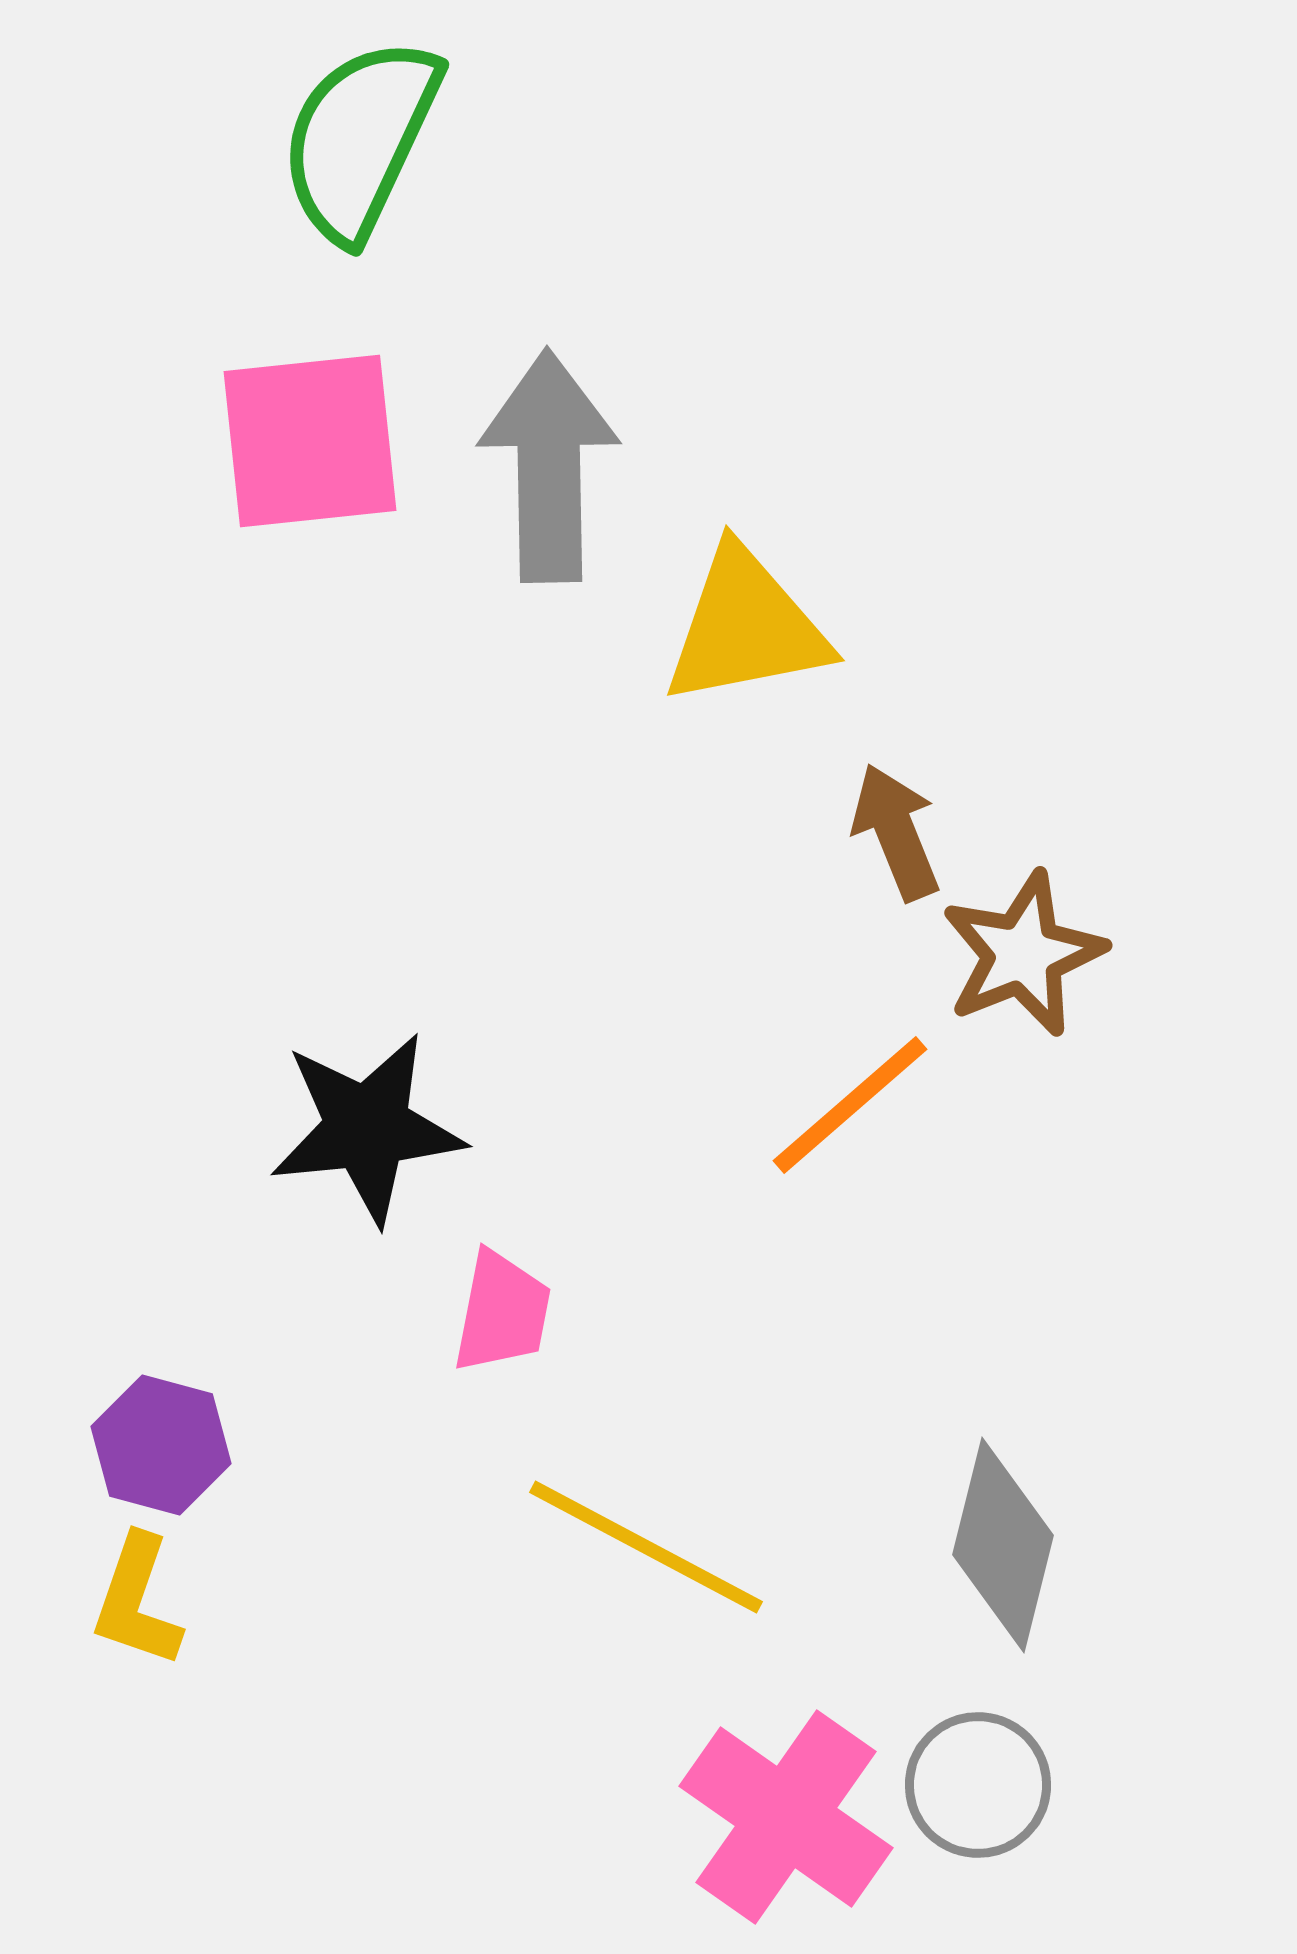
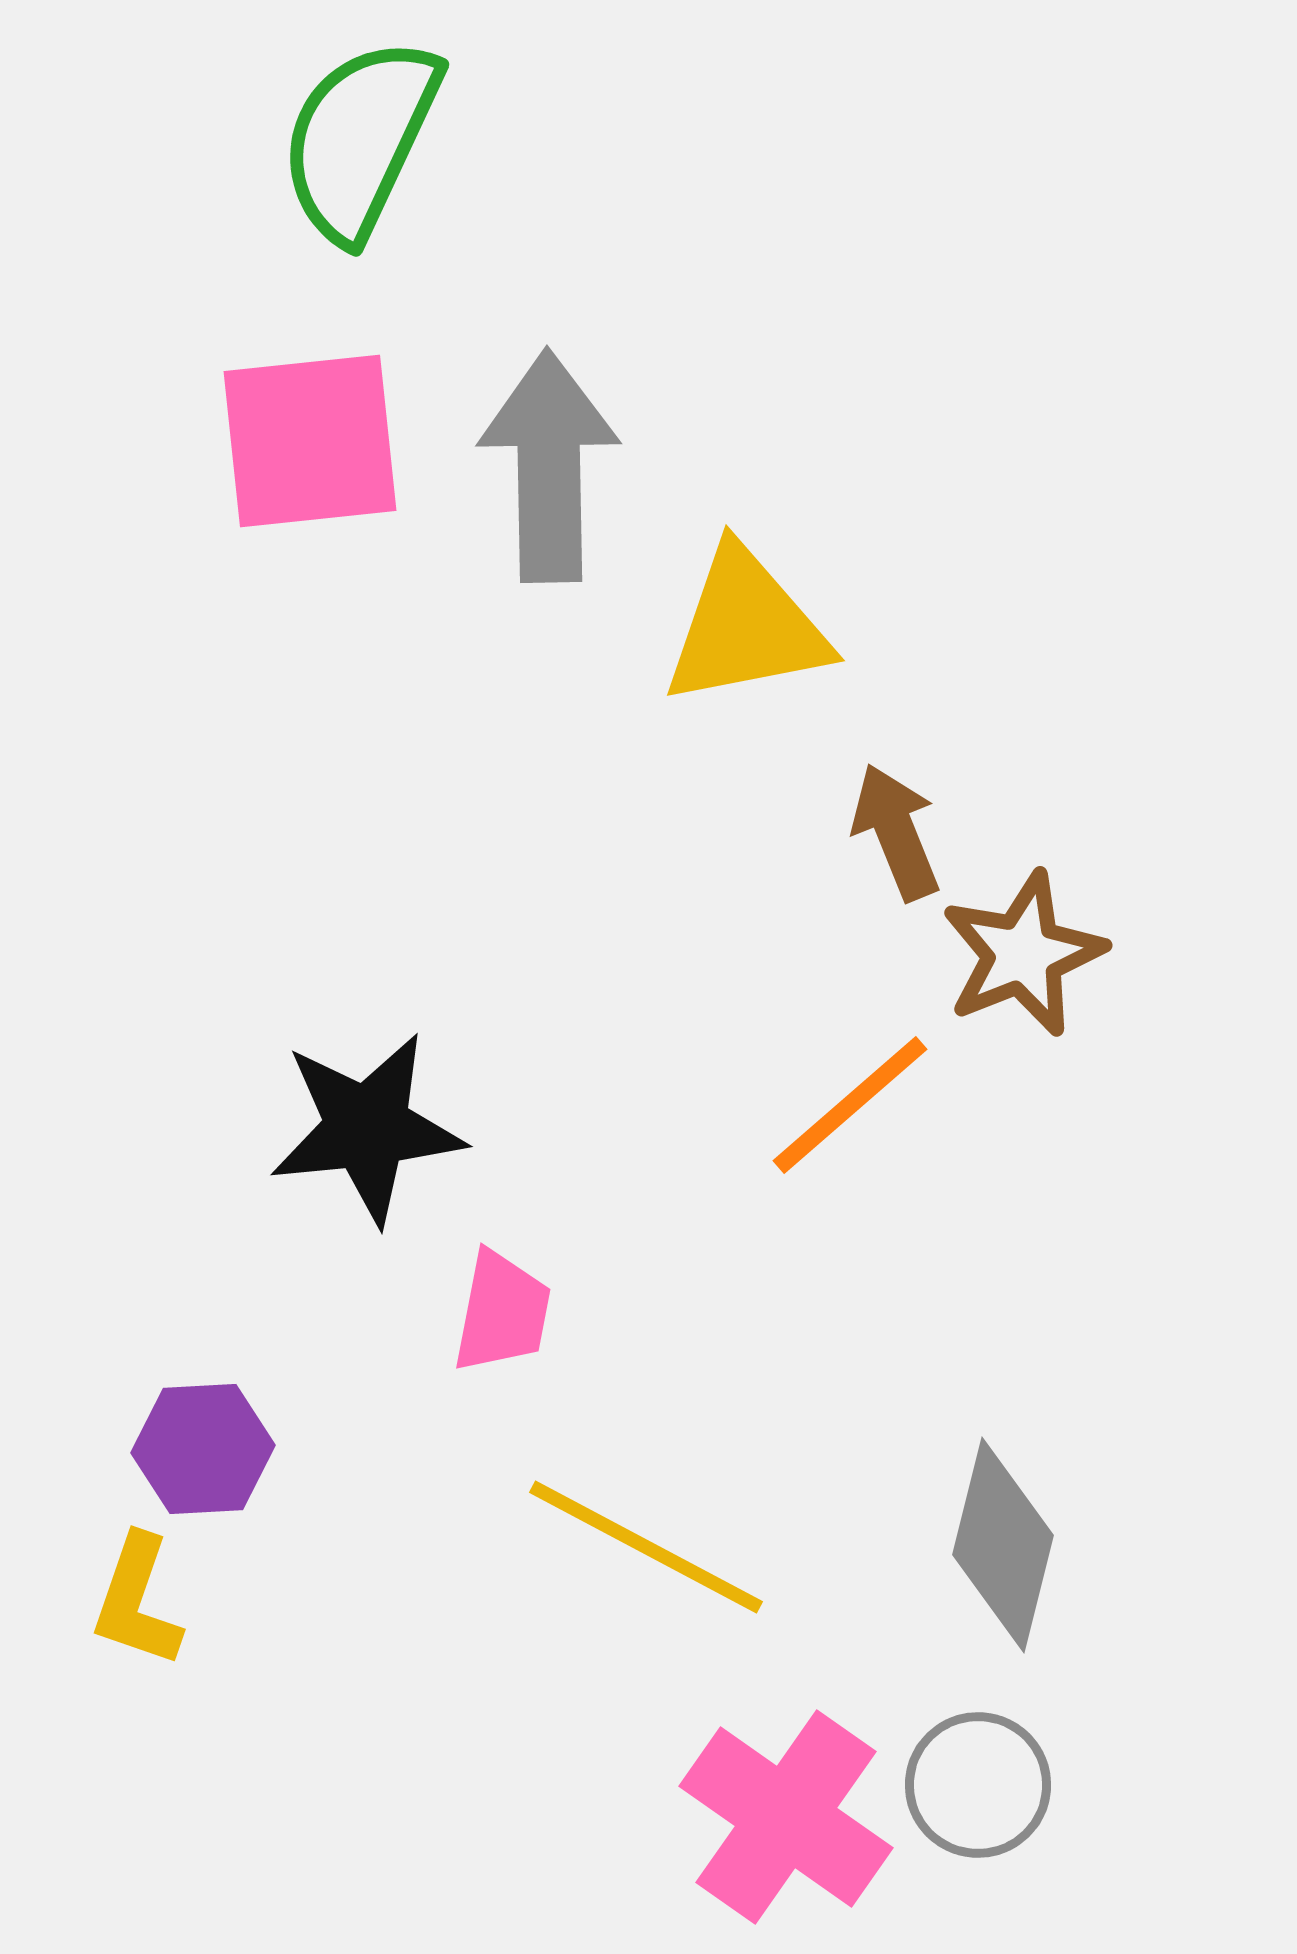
purple hexagon: moved 42 px right, 4 px down; rotated 18 degrees counterclockwise
